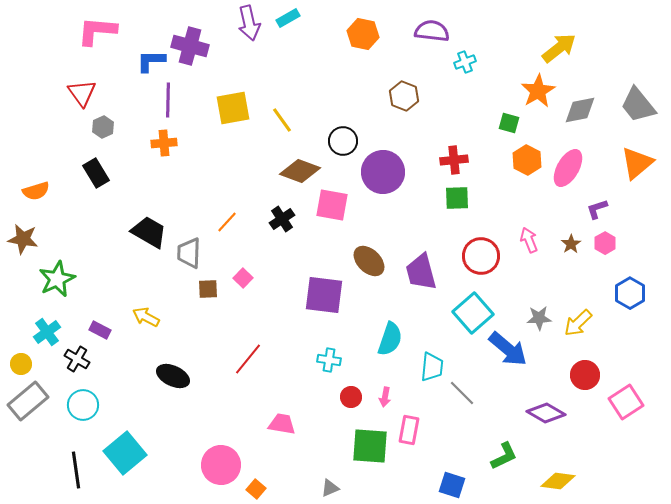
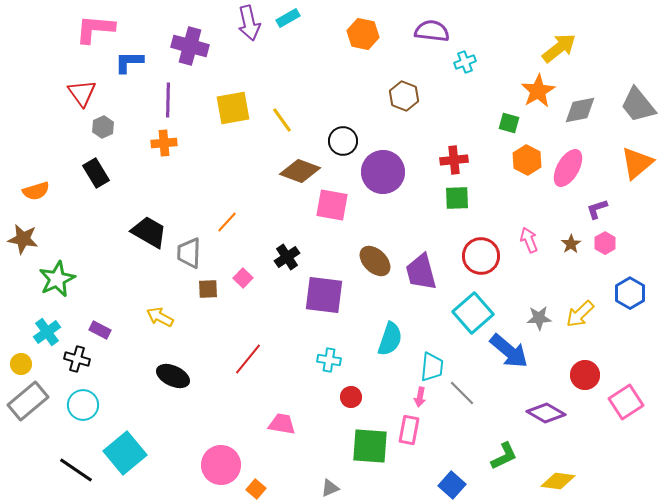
pink L-shape at (97, 31): moved 2 px left, 2 px up
blue L-shape at (151, 61): moved 22 px left, 1 px down
black cross at (282, 219): moved 5 px right, 38 px down
brown ellipse at (369, 261): moved 6 px right
yellow arrow at (146, 317): moved 14 px right
yellow arrow at (578, 323): moved 2 px right, 9 px up
blue arrow at (508, 349): moved 1 px right, 2 px down
black cross at (77, 359): rotated 15 degrees counterclockwise
pink arrow at (385, 397): moved 35 px right
black line at (76, 470): rotated 48 degrees counterclockwise
blue square at (452, 485): rotated 24 degrees clockwise
